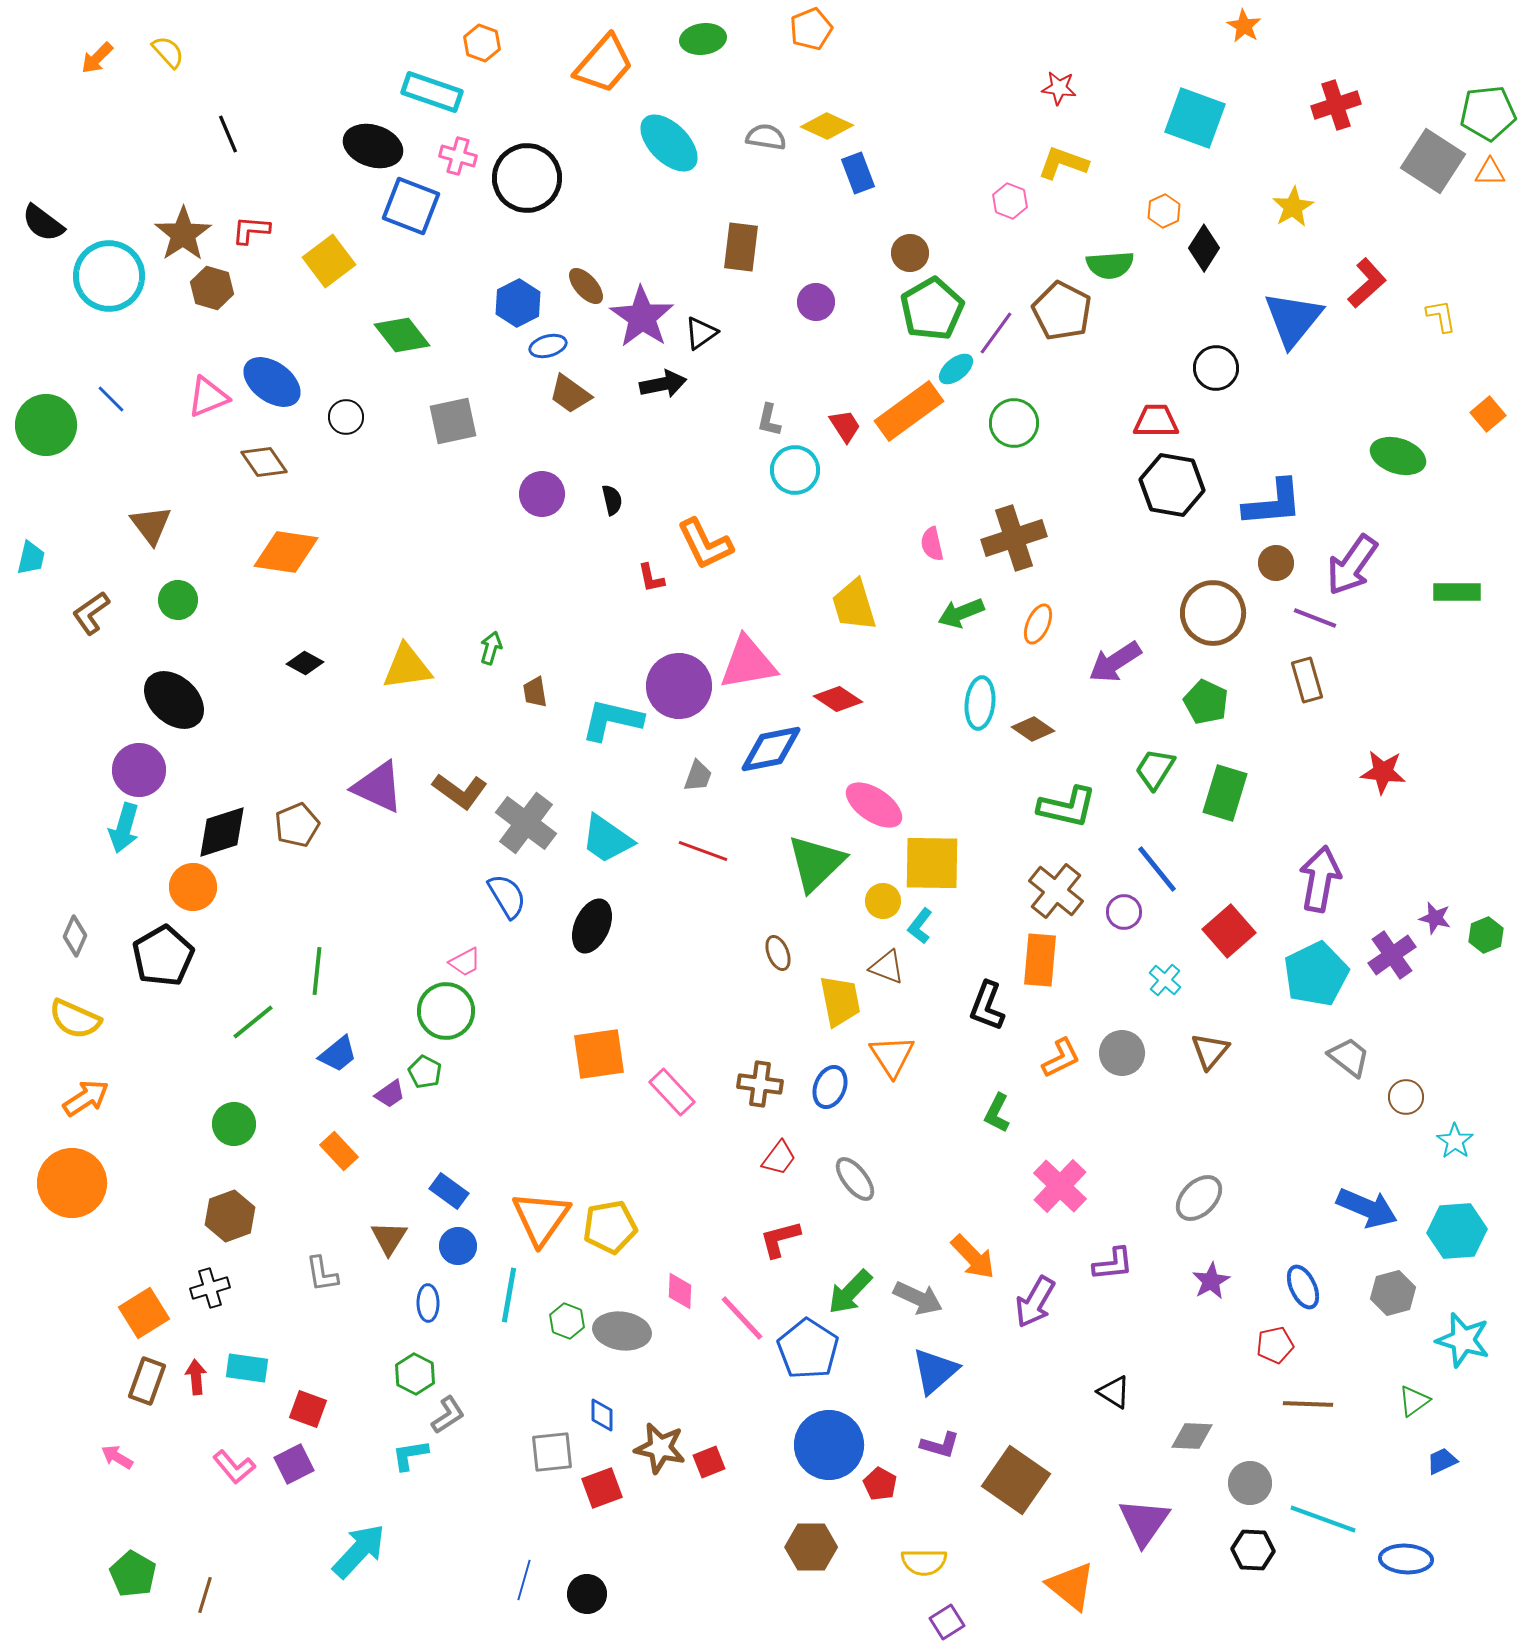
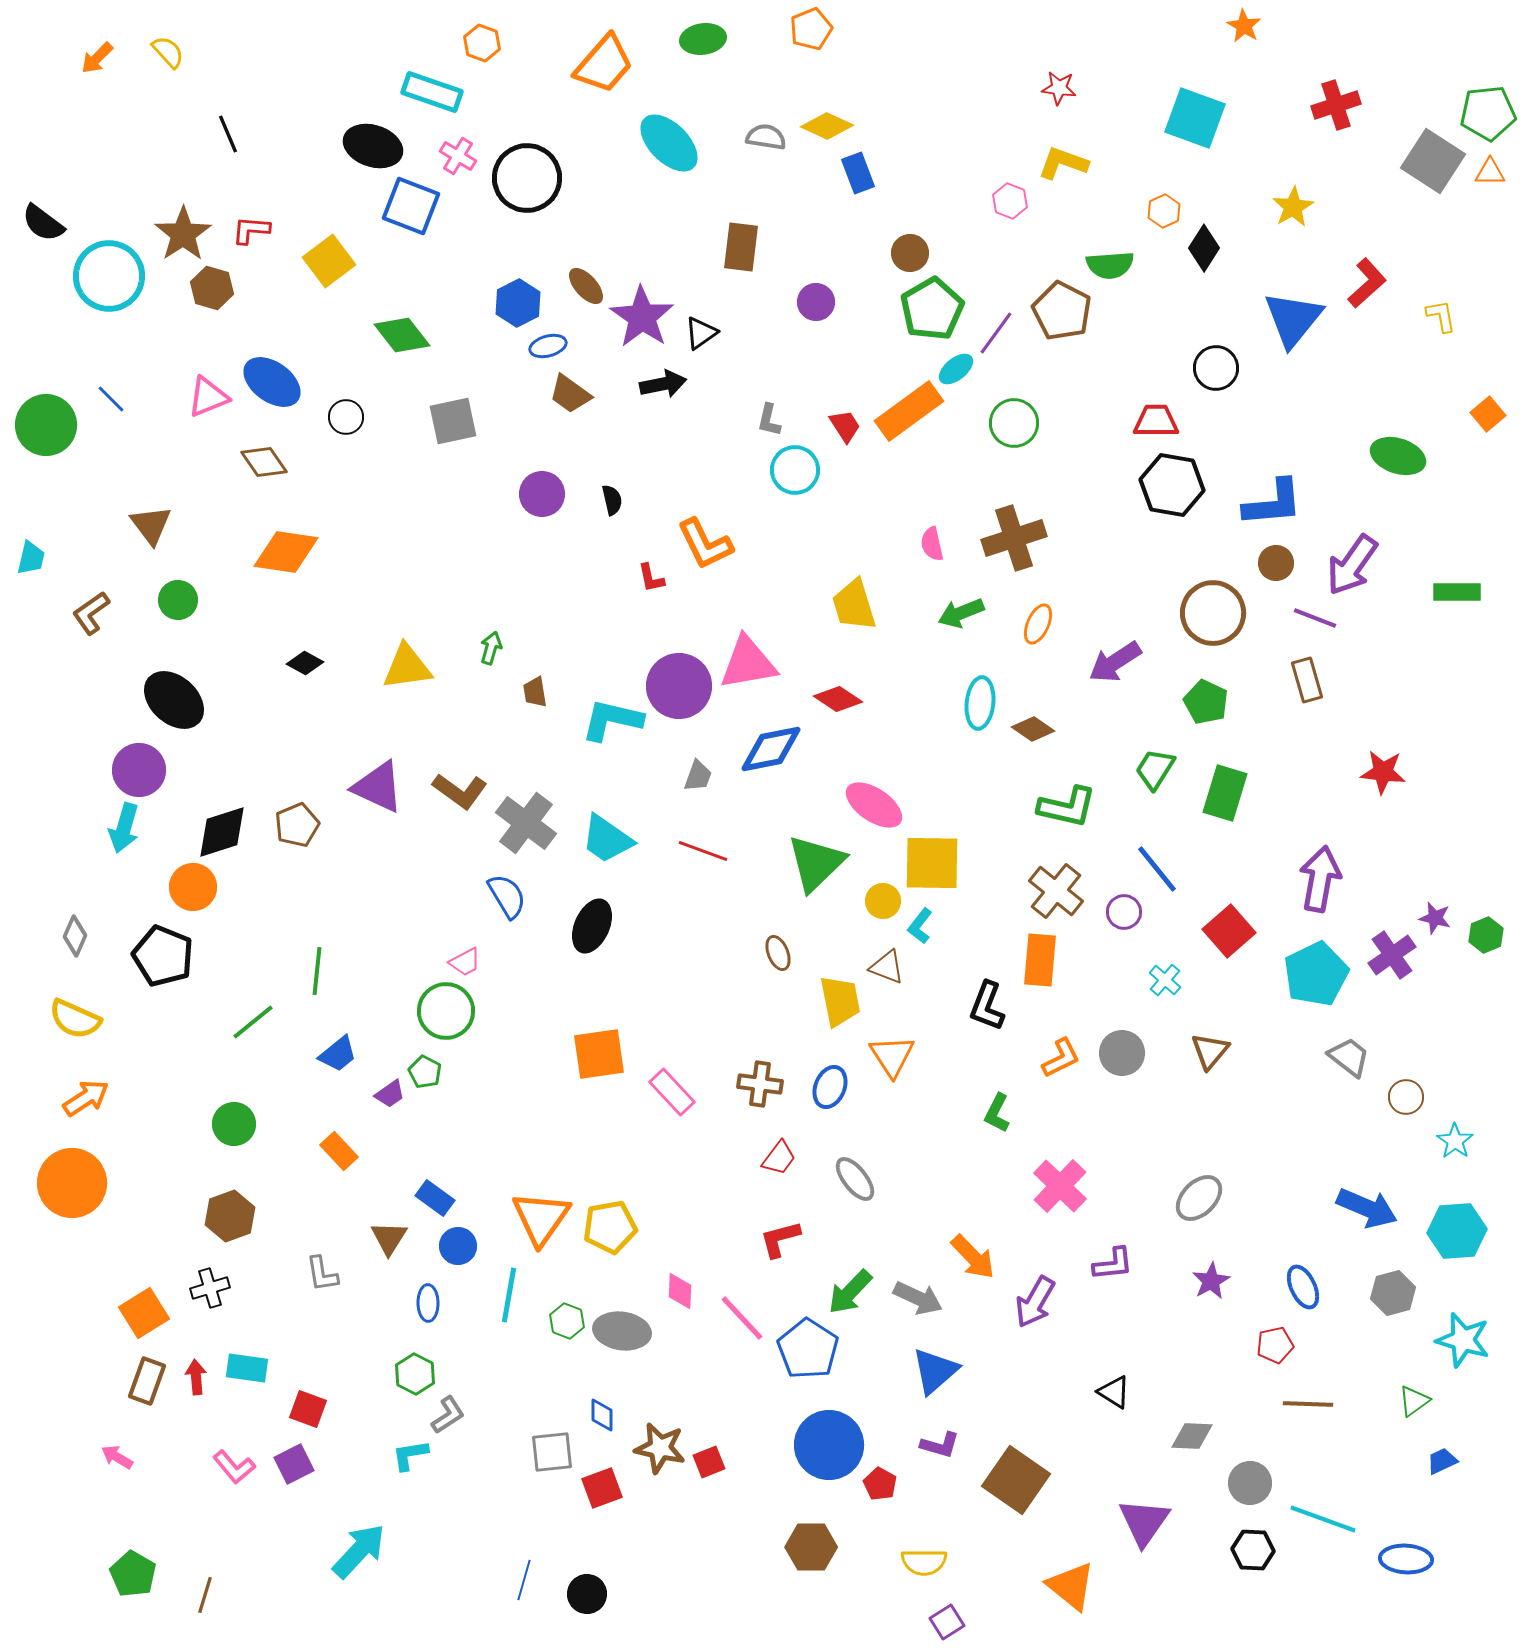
pink cross at (458, 156): rotated 15 degrees clockwise
black pentagon at (163, 956): rotated 20 degrees counterclockwise
blue rectangle at (449, 1191): moved 14 px left, 7 px down
